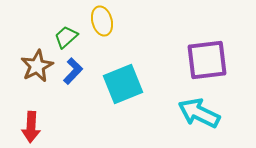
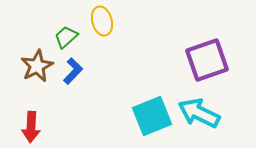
purple square: rotated 12 degrees counterclockwise
cyan square: moved 29 px right, 32 px down
